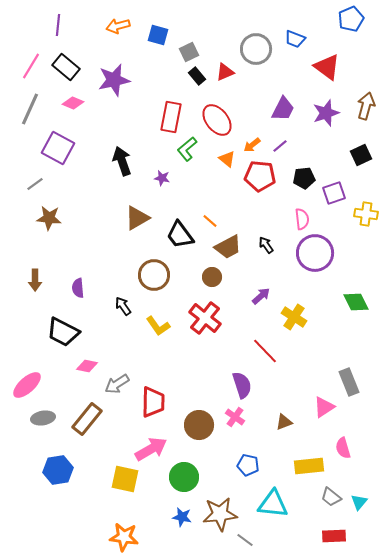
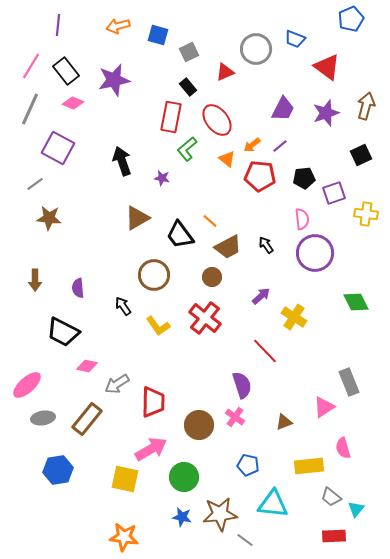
black rectangle at (66, 67): moved 4 px down; rotated 12 degrees clockwise
black rectangle at (197, 76): moved 9 px left, 11 px down
cyan triangle at (359, 502): moved 3 px left, 7 px down
